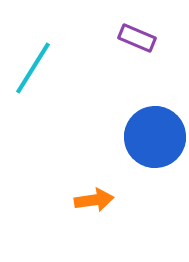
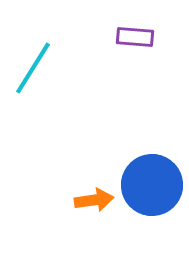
purple rectangle: moved 2 px left, 1 px up; rotated 18 degrees counterclockwise
blue circle: moved 3 px left, 48 px down
